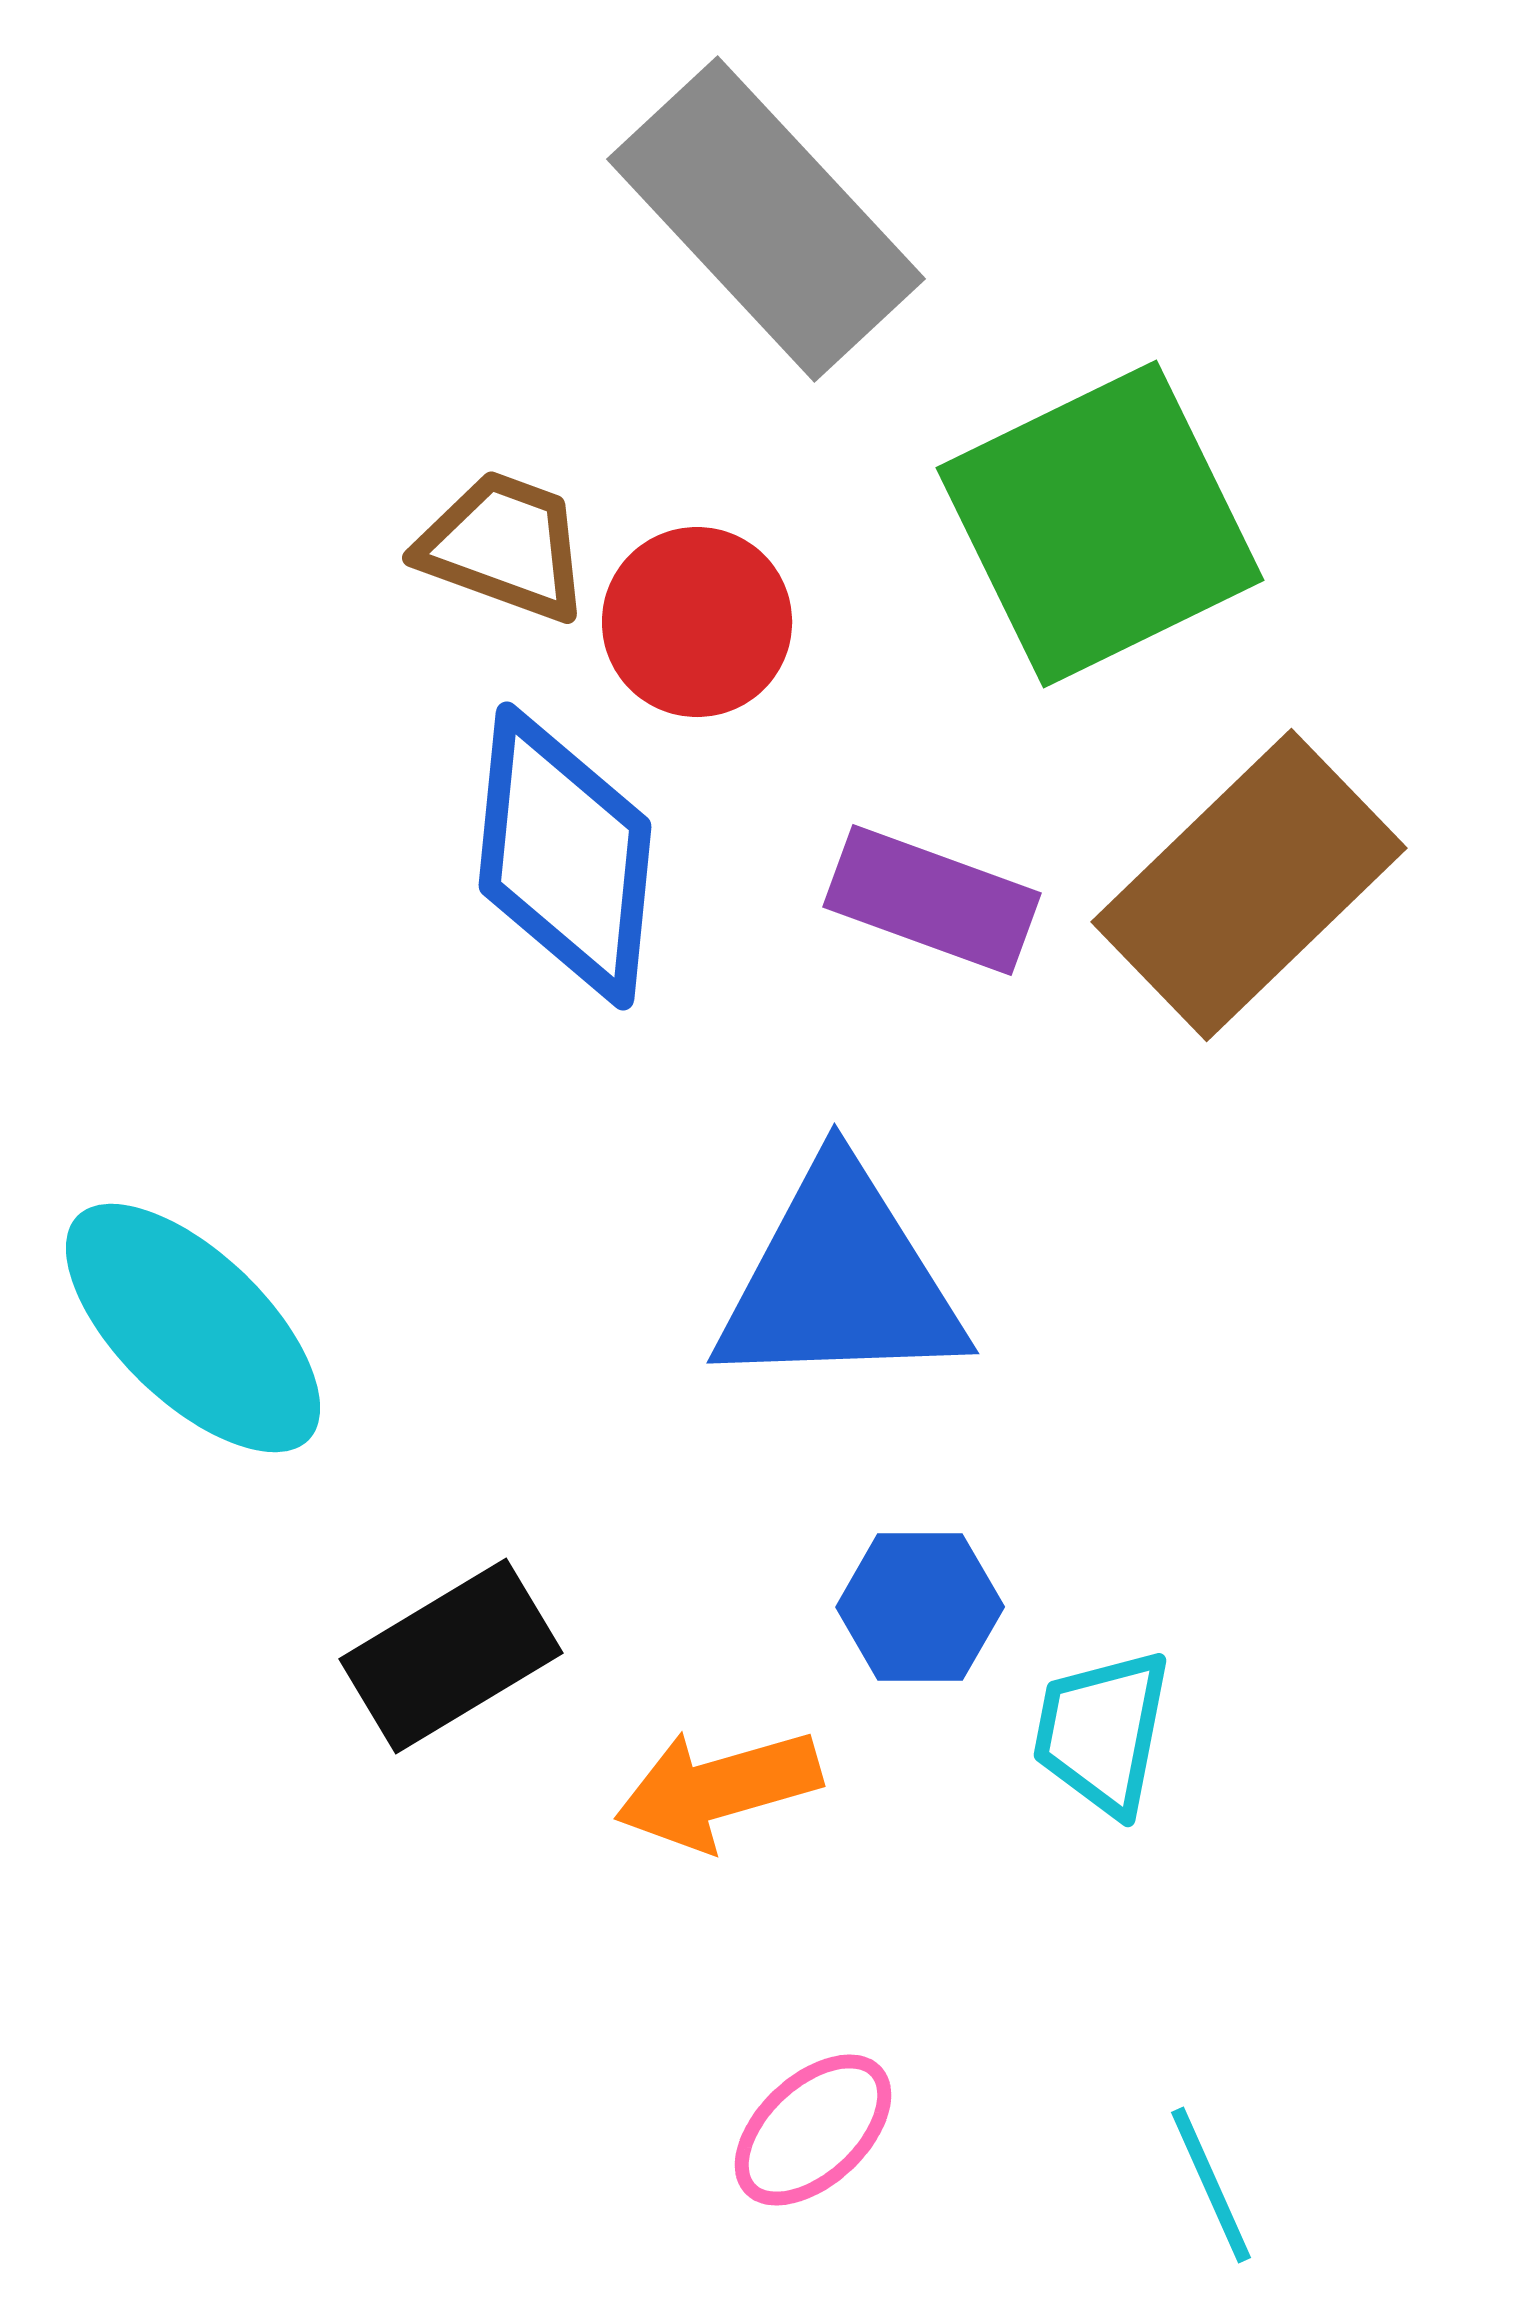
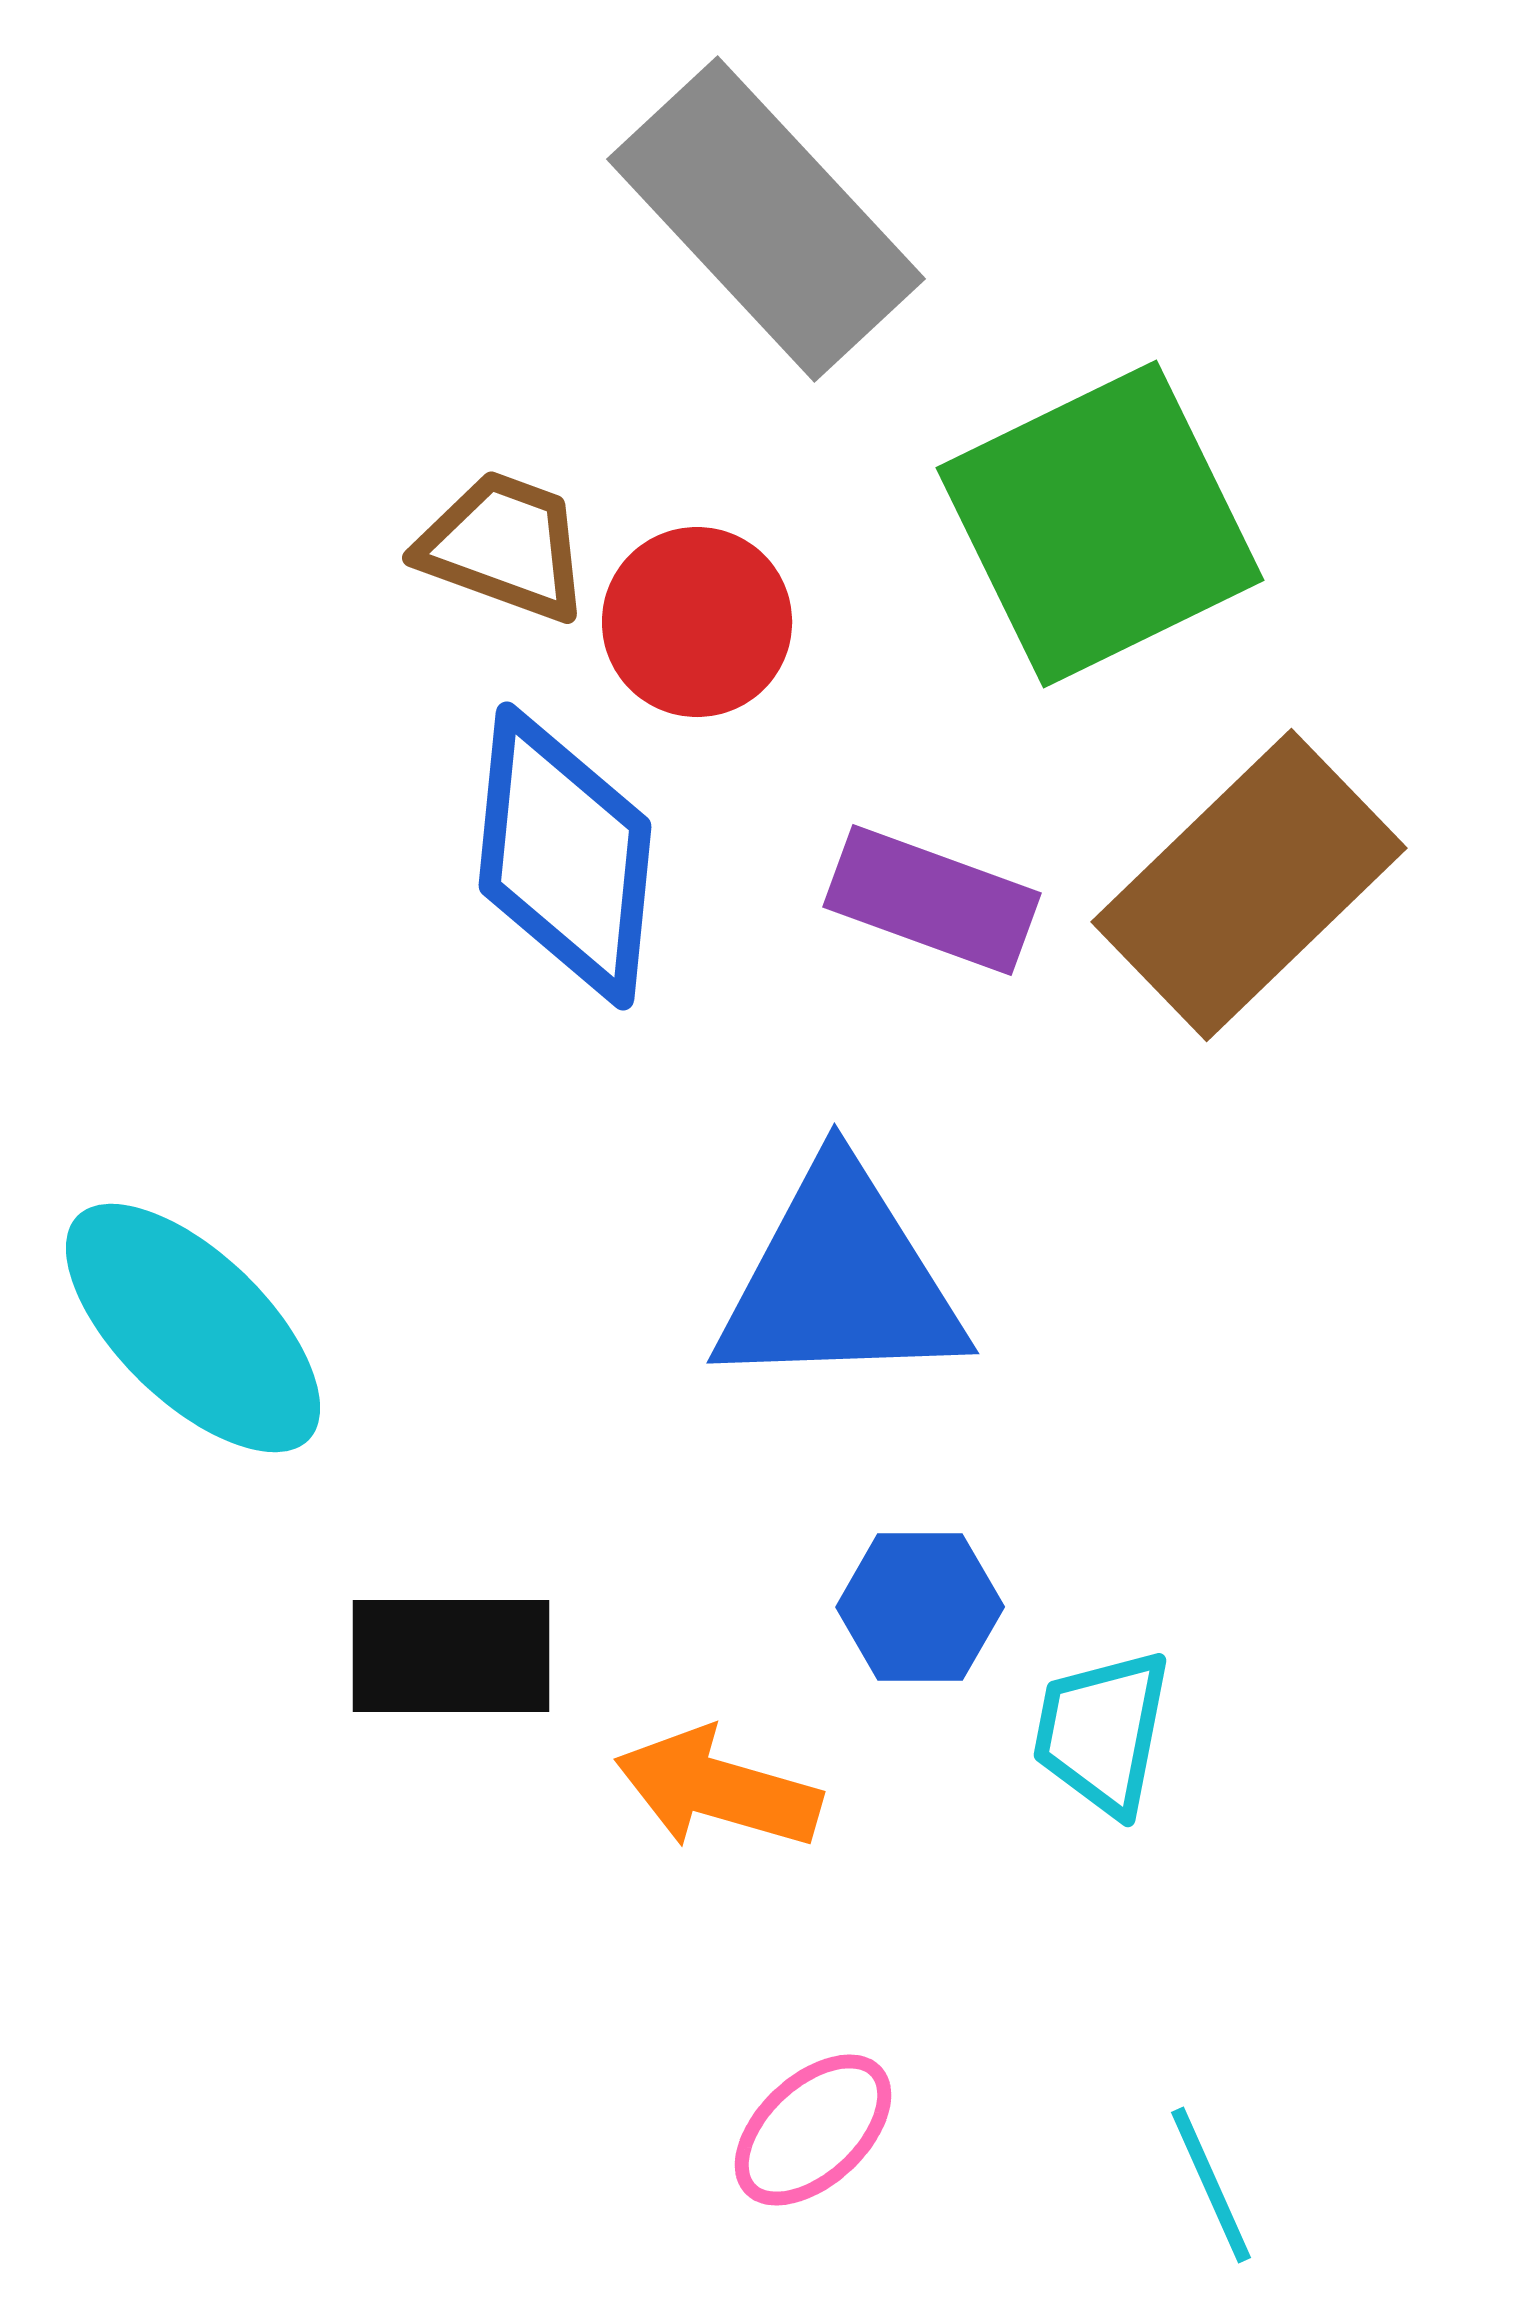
black rectangle: rotated 31 degrees clockwise
orange arrow: rotated 32 degrees clockwise
